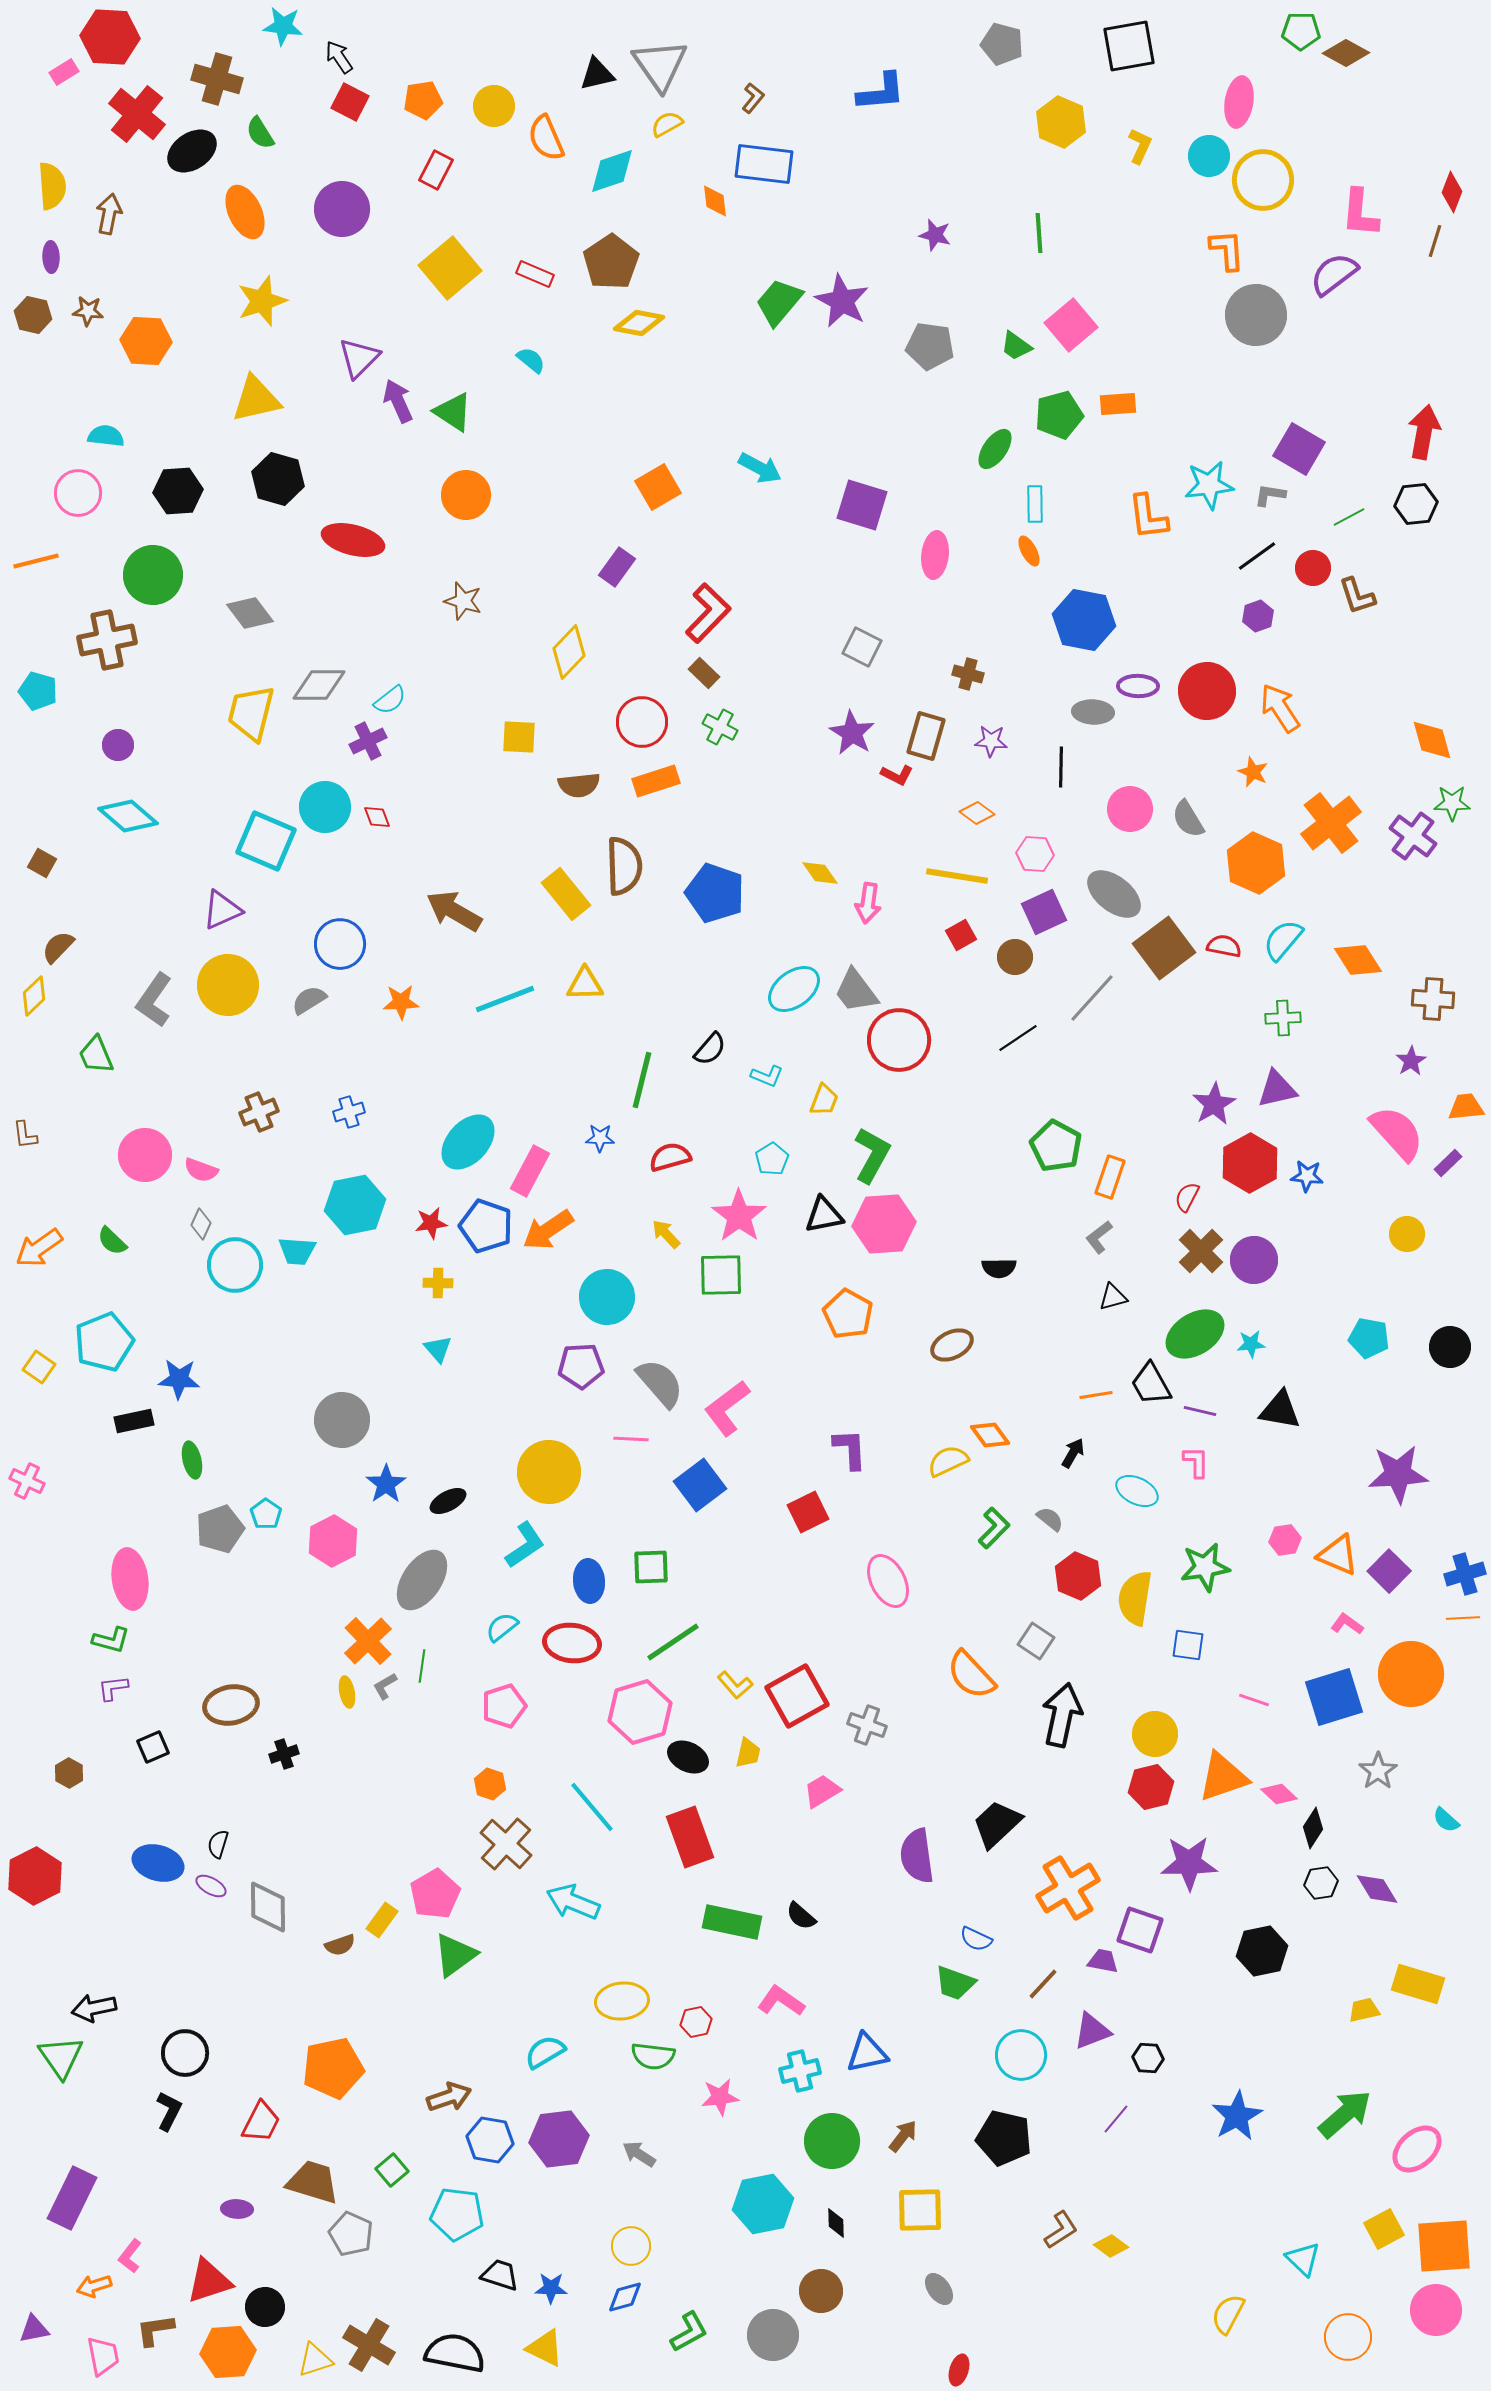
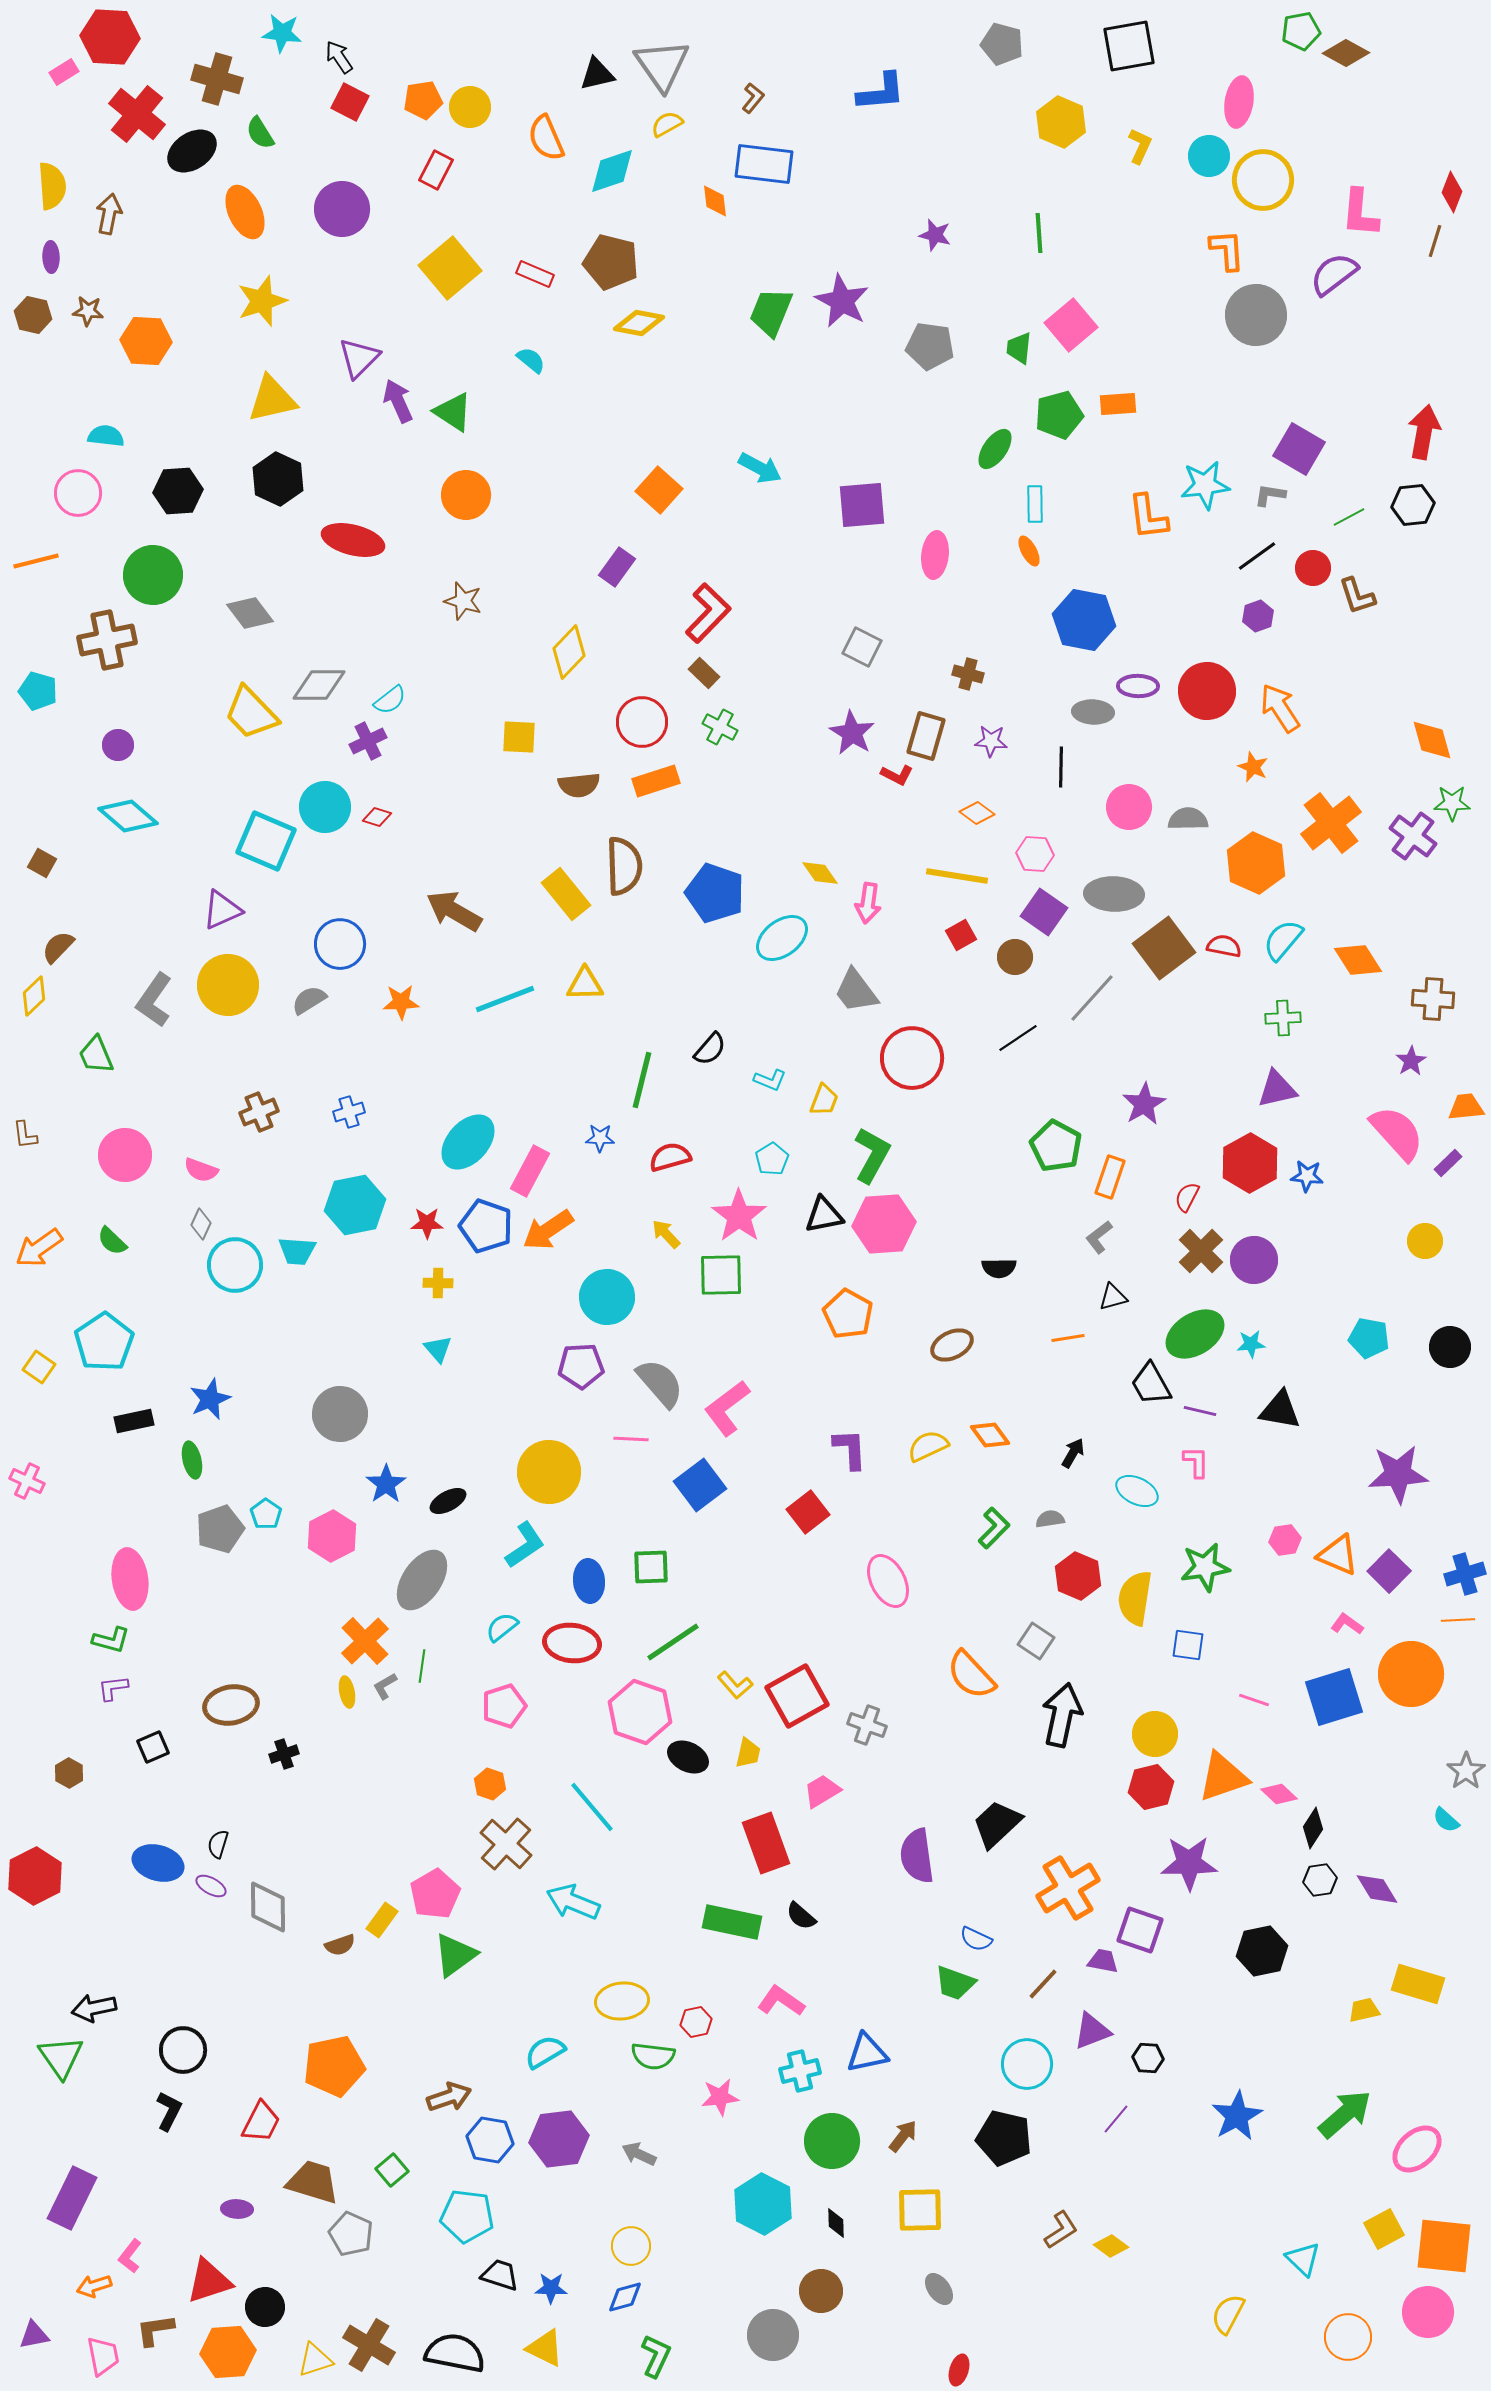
cyan star at (283, 26): moved 1 px left, 7 px down
green pentagon at (1301, 31): rotated 12 degrees counterclockwise
gray triangle at (660, 65): moved 2 px right
yellow circle at (494, 106): moved 24 px left, 1 px down
brown pentagon at (611, 262): rotated 24 degrees counterclockwise
green trapezoid at (779, 302): moved 8 px left, 10 px down; rotated 18 degrees counterclockwise
green trapezoid at (1016, 346): moved 3 px right, 2 px down; rotated 60 degrees clockwise
yellow triangle at (256, 399): moved 16 px right
black hexagon at (278, 479): rotated 9 degrees clockwise
cyan star at (1209, 485): moved 4 px left
orange square at (658, 487): moved 1 px right, 3 px down; rotated 18 degrees counterclockwise
black hexagon at (1416, 504): moved 3 px left, 1 px down
purple square at (862, 505): rotated 22 degrees counterclockwise
yellow trapezoid at (251, 713): rotated 58 degrees counterclockwise
orange star at (1253, 772): moved 5 px up
pink circle at (1130, 809): moved 1 px left, 2 px up
red diamond at (377, 817): rotated 52 degrees counterclockwise
gray semicircle at (1188, 819): rotated 120 degrees clockwise
gray ellipse at (1114, 894): rotated 36 degrees counterclockwise
purple square at (1044, 912): rotated 30 degrees counterclockwise
cyan ellipse at (794, 989): moved 12 px left, 51 px up
red circle at (899, 1040): moved 13 px right, 18 px down
cyan L-shape at (767, 1076): moved 3 px right, 4 px down
purple star at (1214, 1104): moved 70 px left
pink circle at (145, 1155): moved 20 px left
red star at (431, 1223): moved 4 px left; rotated 8 degrees clockwise
yellow circle at (1407, 1234): moved 18 px right, 7 px down
cyan pentagon at (104, 1342): rotated 12 degrees counterclockwise
blue star at (179, 1379): moved 31 px right, 20 px down; rotated 27 degrees counterclockwise
orange line at (1096, 1395): moved 28 px left, 57 px up
gray circle at (342, 1420): moved 2 px left, 6 px up
yellow semicircle at (948, 1461): moved 20 px left, 15 px up
red square at (808, 1512): rotated 12 degrees counterclockwise
gray semicircle at (1050, 1519): rotated 48 degrees counterclockwise
pink hexagon at (333, 1541): moved 1 px left, 5 px up
orange line at (1463, 1618): moved 5 px left, 2 px down
orange cross at (368, 1641): moved 3 px left
pink hexagon at (640, 1712): rotated 24 degrees counterclockwise
gray star at (1378, 1771): moved 88 px right
red rectangle at (690, 1837): moved 76 px right, 6 px down
black hexagon at (1321, 1883): moved 1 px left, 3 px up
black circle at (185, 2053): moved 2 px left, 3 px up
cyan circle at (1021, 2055): moved 6 px right, 9 px down
orange pentagon at (333, 2068): moved 1 px right, 2 px up
gray arrow at (639, 2154): rotated 8 degrees counterclockwise
cyan hexagon at (763, 2204): rotated 22 degrees counterclockwise
cyan pentagon at (457, 2214): moved 10 px right, 2 px down
orange square at (1444, 2246): rotated 10 degrees clockwise
pink circle at (1436, 2310): moved 8 px left, 2 px down
purple triangle at (34, 2329): moved 6 px down
green L-shape at (689, 2332): moved 33 px left, 24 px down; rotated 36 degrees counterclockwise
